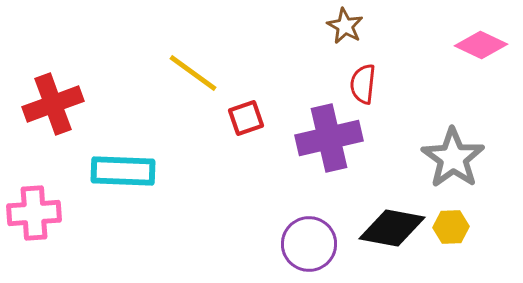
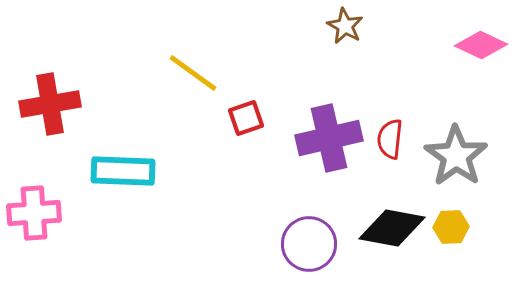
red semicircle: moved 27 px right, 55 px down
red cross: moved 3 px left; rotated 10 degrees clockwise
gray star: moved 3 px right, 2 px up
